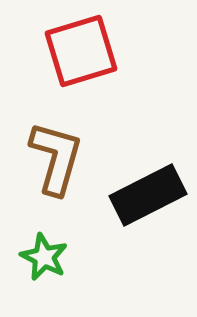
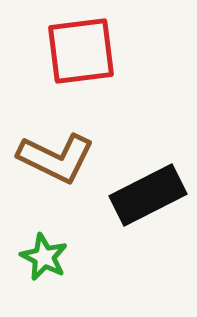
red square: rotated 10 degrees clockwise
brown L-shape: rotated 100 degrees clockwise
